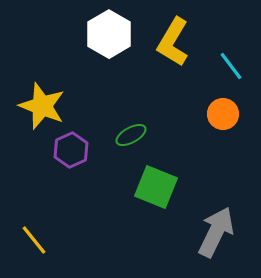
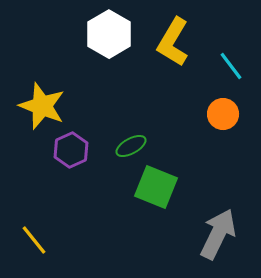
green ellipse: moved 11 px down
gray arrow: moved 2 px right, 2 px down
